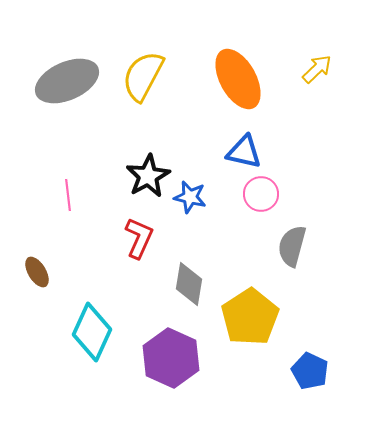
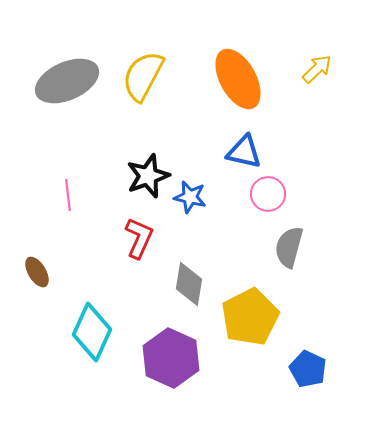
black star: rotated 9 degrees clockwise
pink circle: moved 7 px right
gray semicircle: moved 3 px left, 1 px down
yellow pentagon: rotated 6 degrees clockwise
blue pentagon: moved 2 px left, 2 px up
